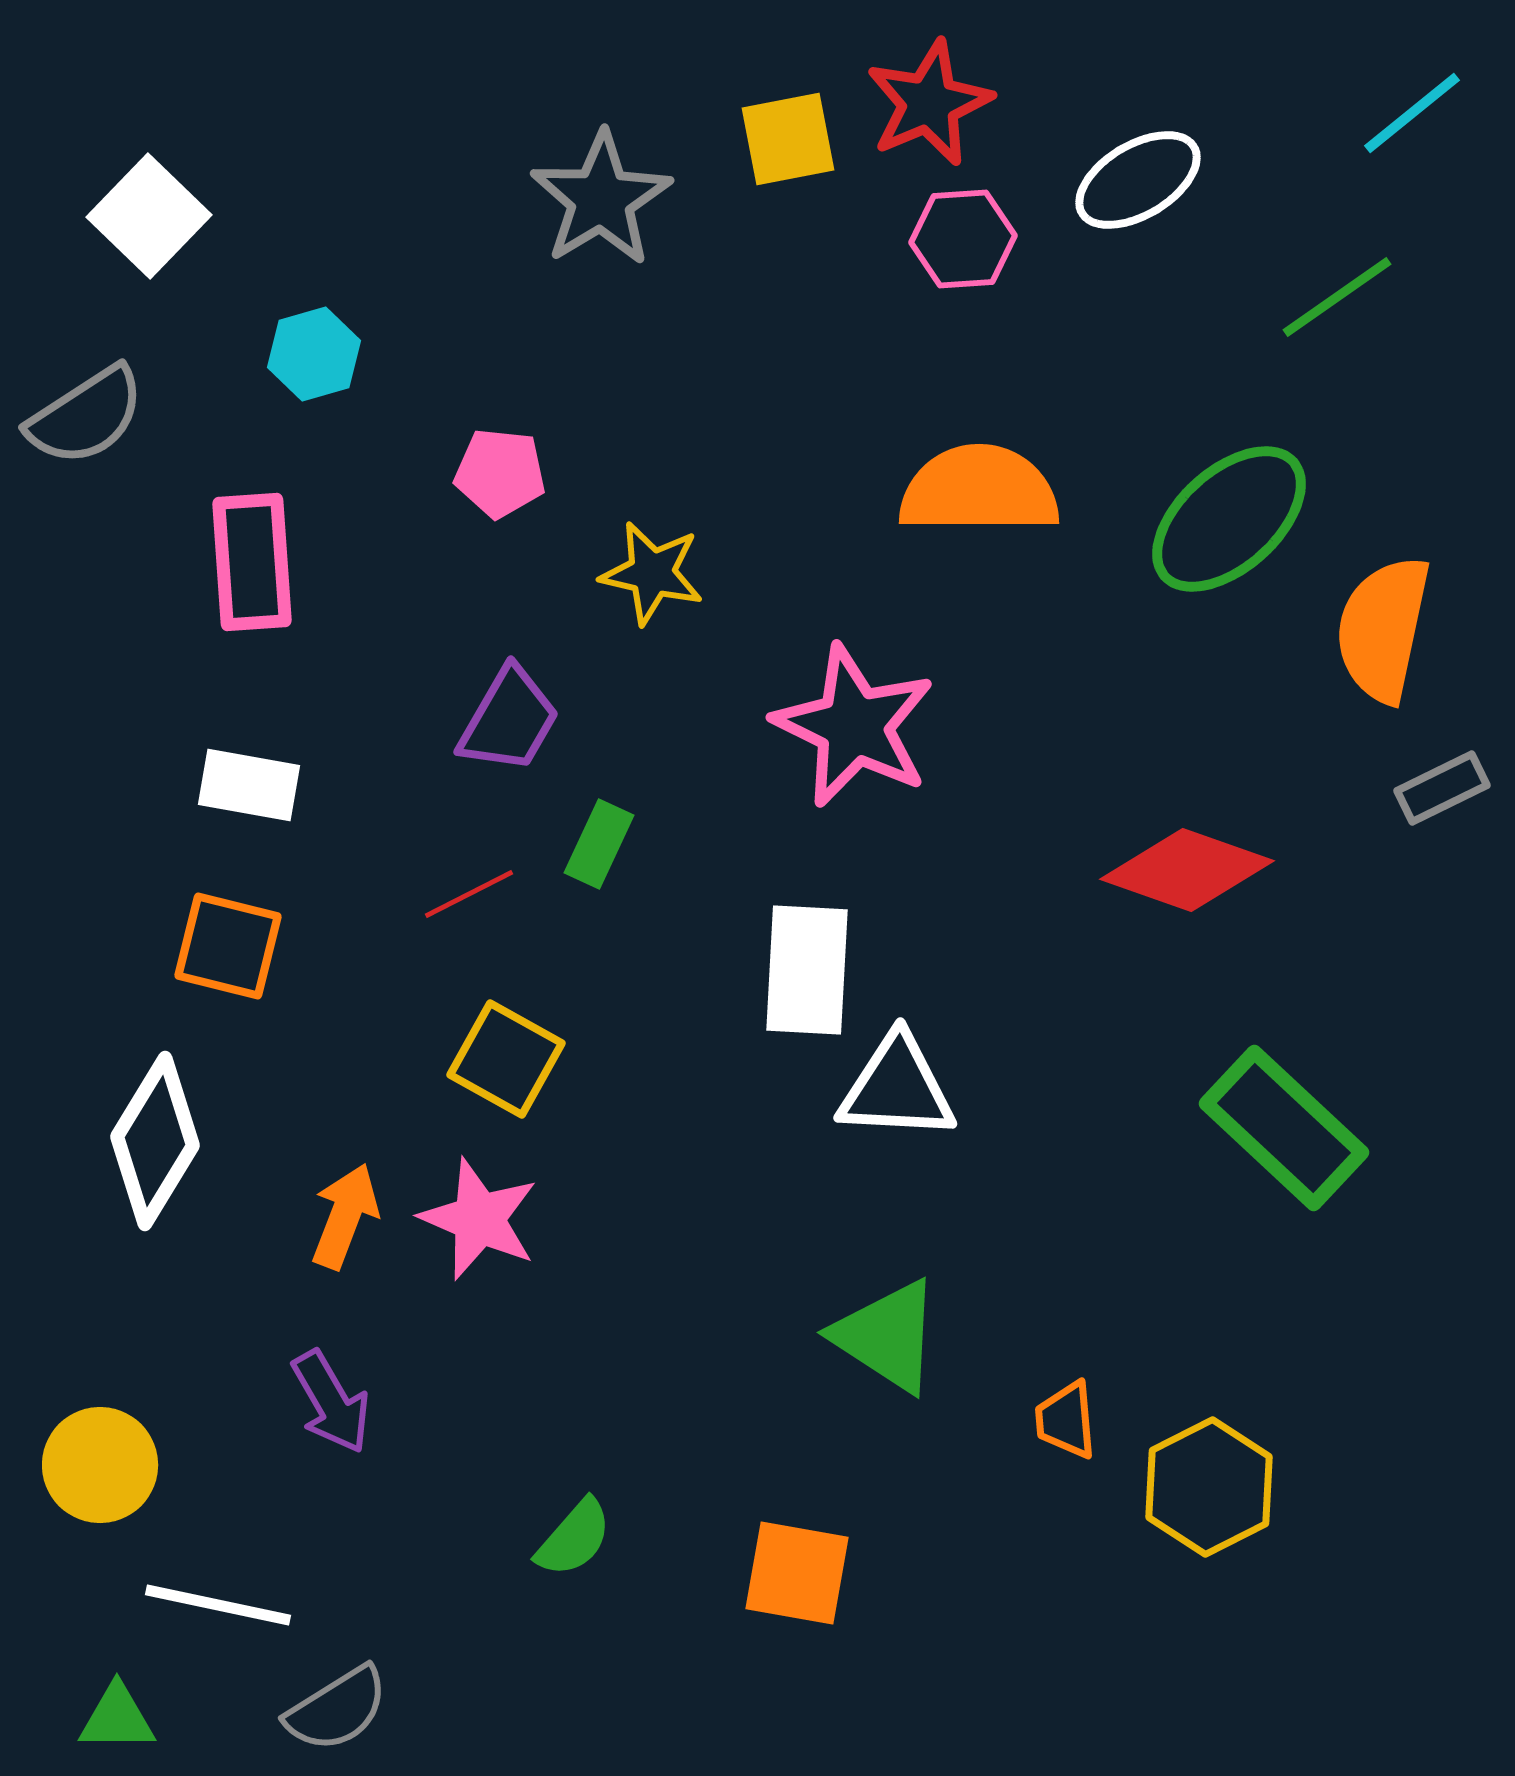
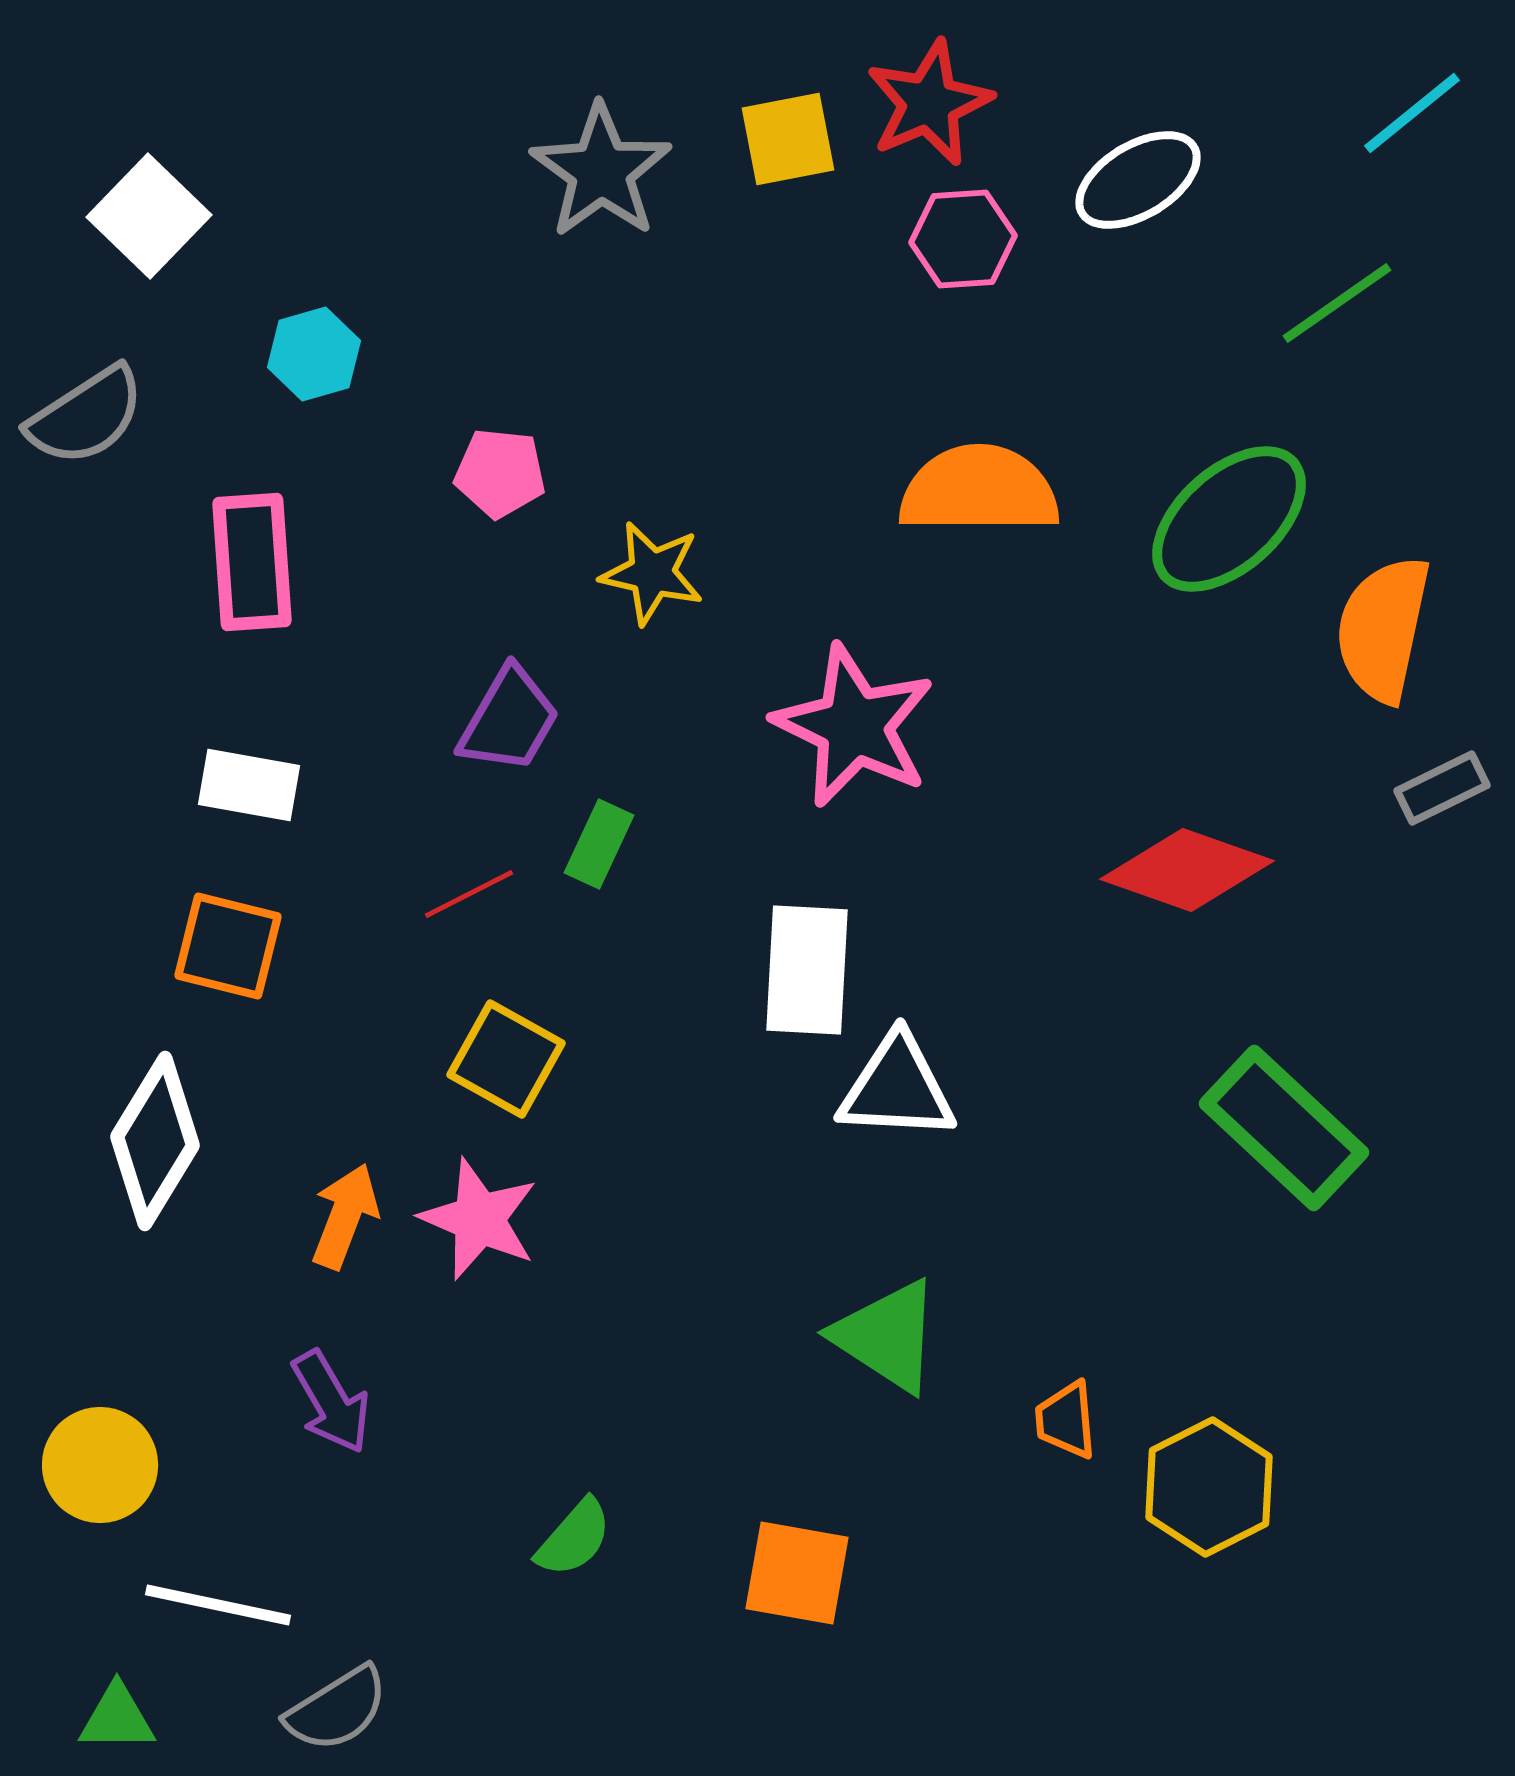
gray star at (601, 199): moved 28 px up; rotated 5 degrees counterclockwise
green line at (1337, 297): moved 6 px down
